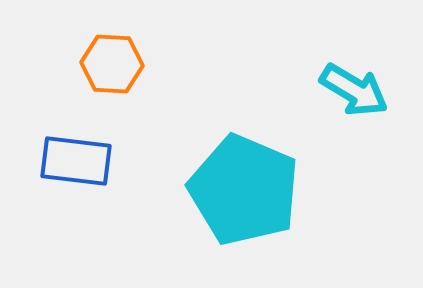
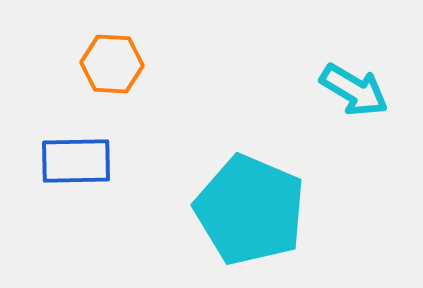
blue rectangle: rotated 8 degrees counterclockwise
cyan pentagon: moved 6 px right, 20 px down
